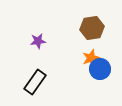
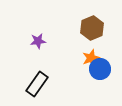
brown hexagon: rotated 15 degrees counterclockwise
black rectangle: moved 2 px right, 2 px down
